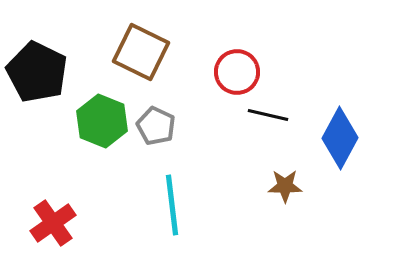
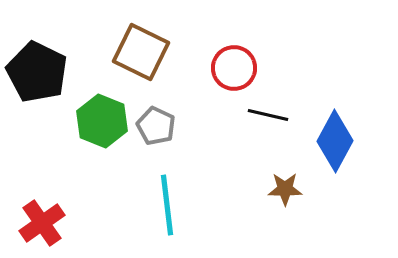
red circle: moved 3 px left, 4 px up
blue diamond: moved 5 px left, 3 px down
brown star: moved 3 px down
cyan line: moved 5 px left
red cross: moved 11 px left
